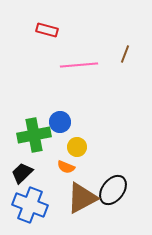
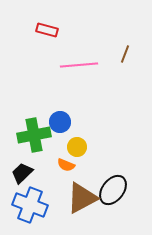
orange semicircle: moved 2 px up
